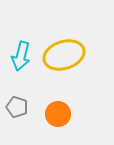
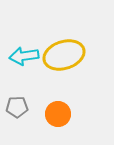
cyan arrow: moved 3 px right; rotated 68 degrees clockwise
gray pentagon: rotated 20 degrees counterclockwise
